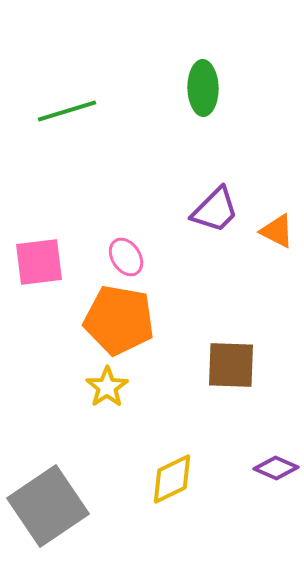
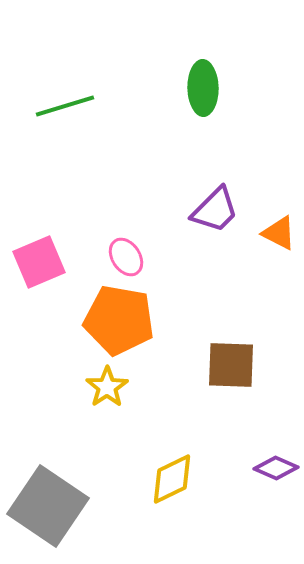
green line: moved 2 px left, 5 px up
orange triangle: moved 2 px right, 2 px down
pink square: rotated 16 degrees counterclockwise
gray square: rotated 22 degrees counterclockwise
